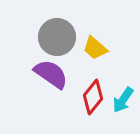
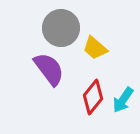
gray circle: moved 4 px right, 9 px up
purple semicircle: moved 2 px left, 5 px up; rotated 18 degrees clockwise
